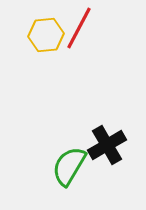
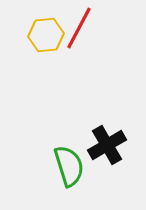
green semicircle: rotated 132 degrees clockwise
